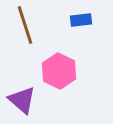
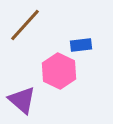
blue rectangle: moved 25 px down
brown line: rotated 60 degrees clockwise
